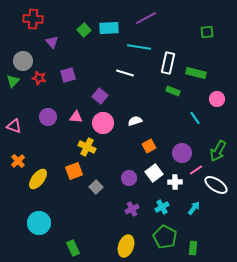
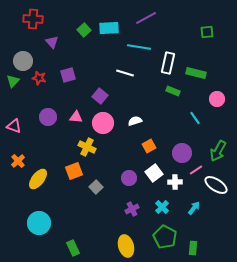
cyan cross at (162, 207): rotated 16 degrees counterclockwise
yellow ellipse at (126, 246): rotated 35 degrees counterclockwise
